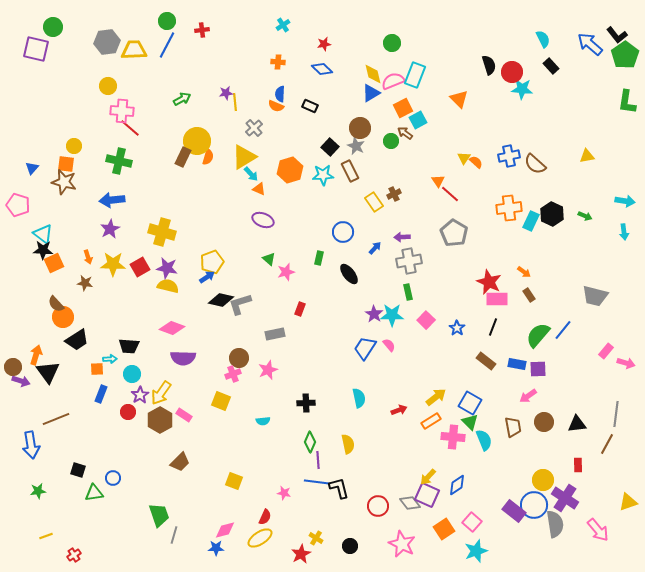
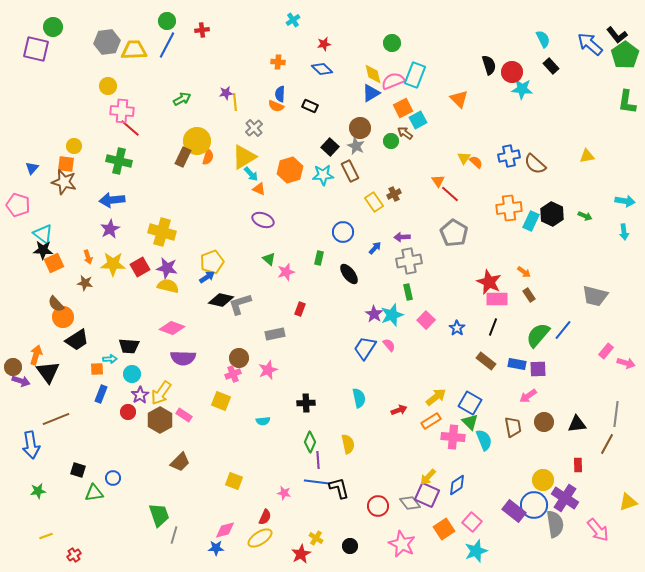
cyan cross at (283, 25): moved 10 px right, 5 px up
cyan star at (392, 315): rotated 20 degrees counterclockwise
